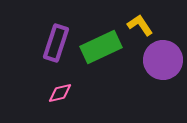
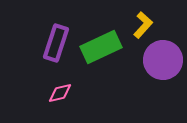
yellow L-shape: moved 3 px right; rotated 76 degrees clockwise
